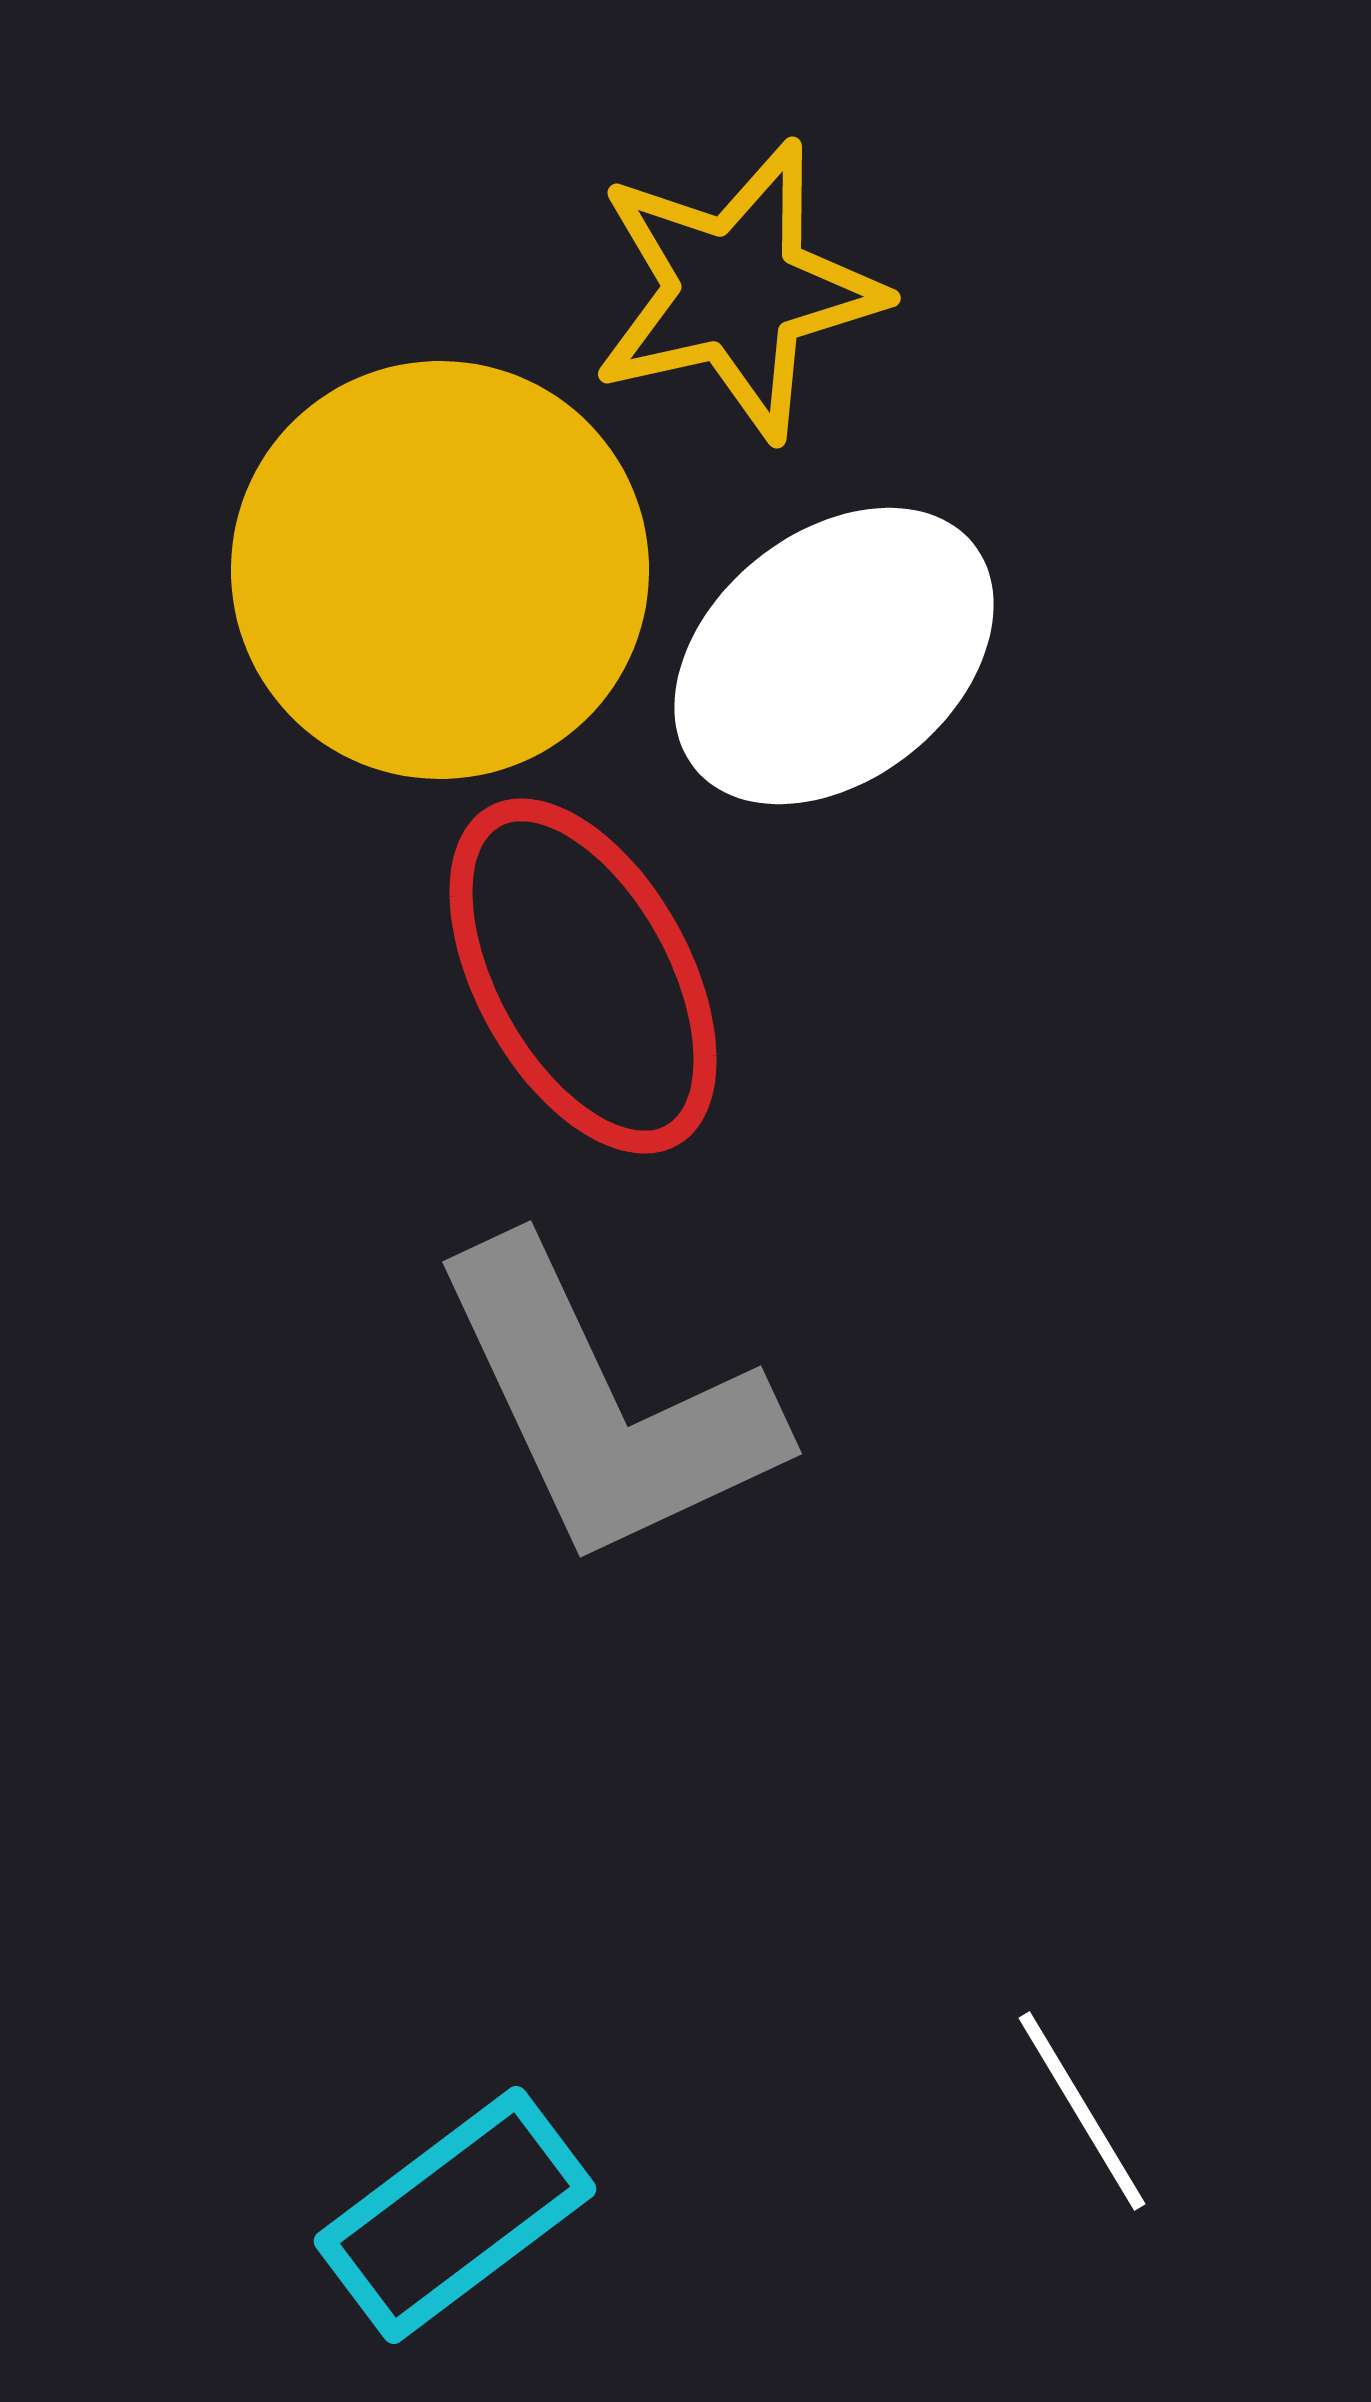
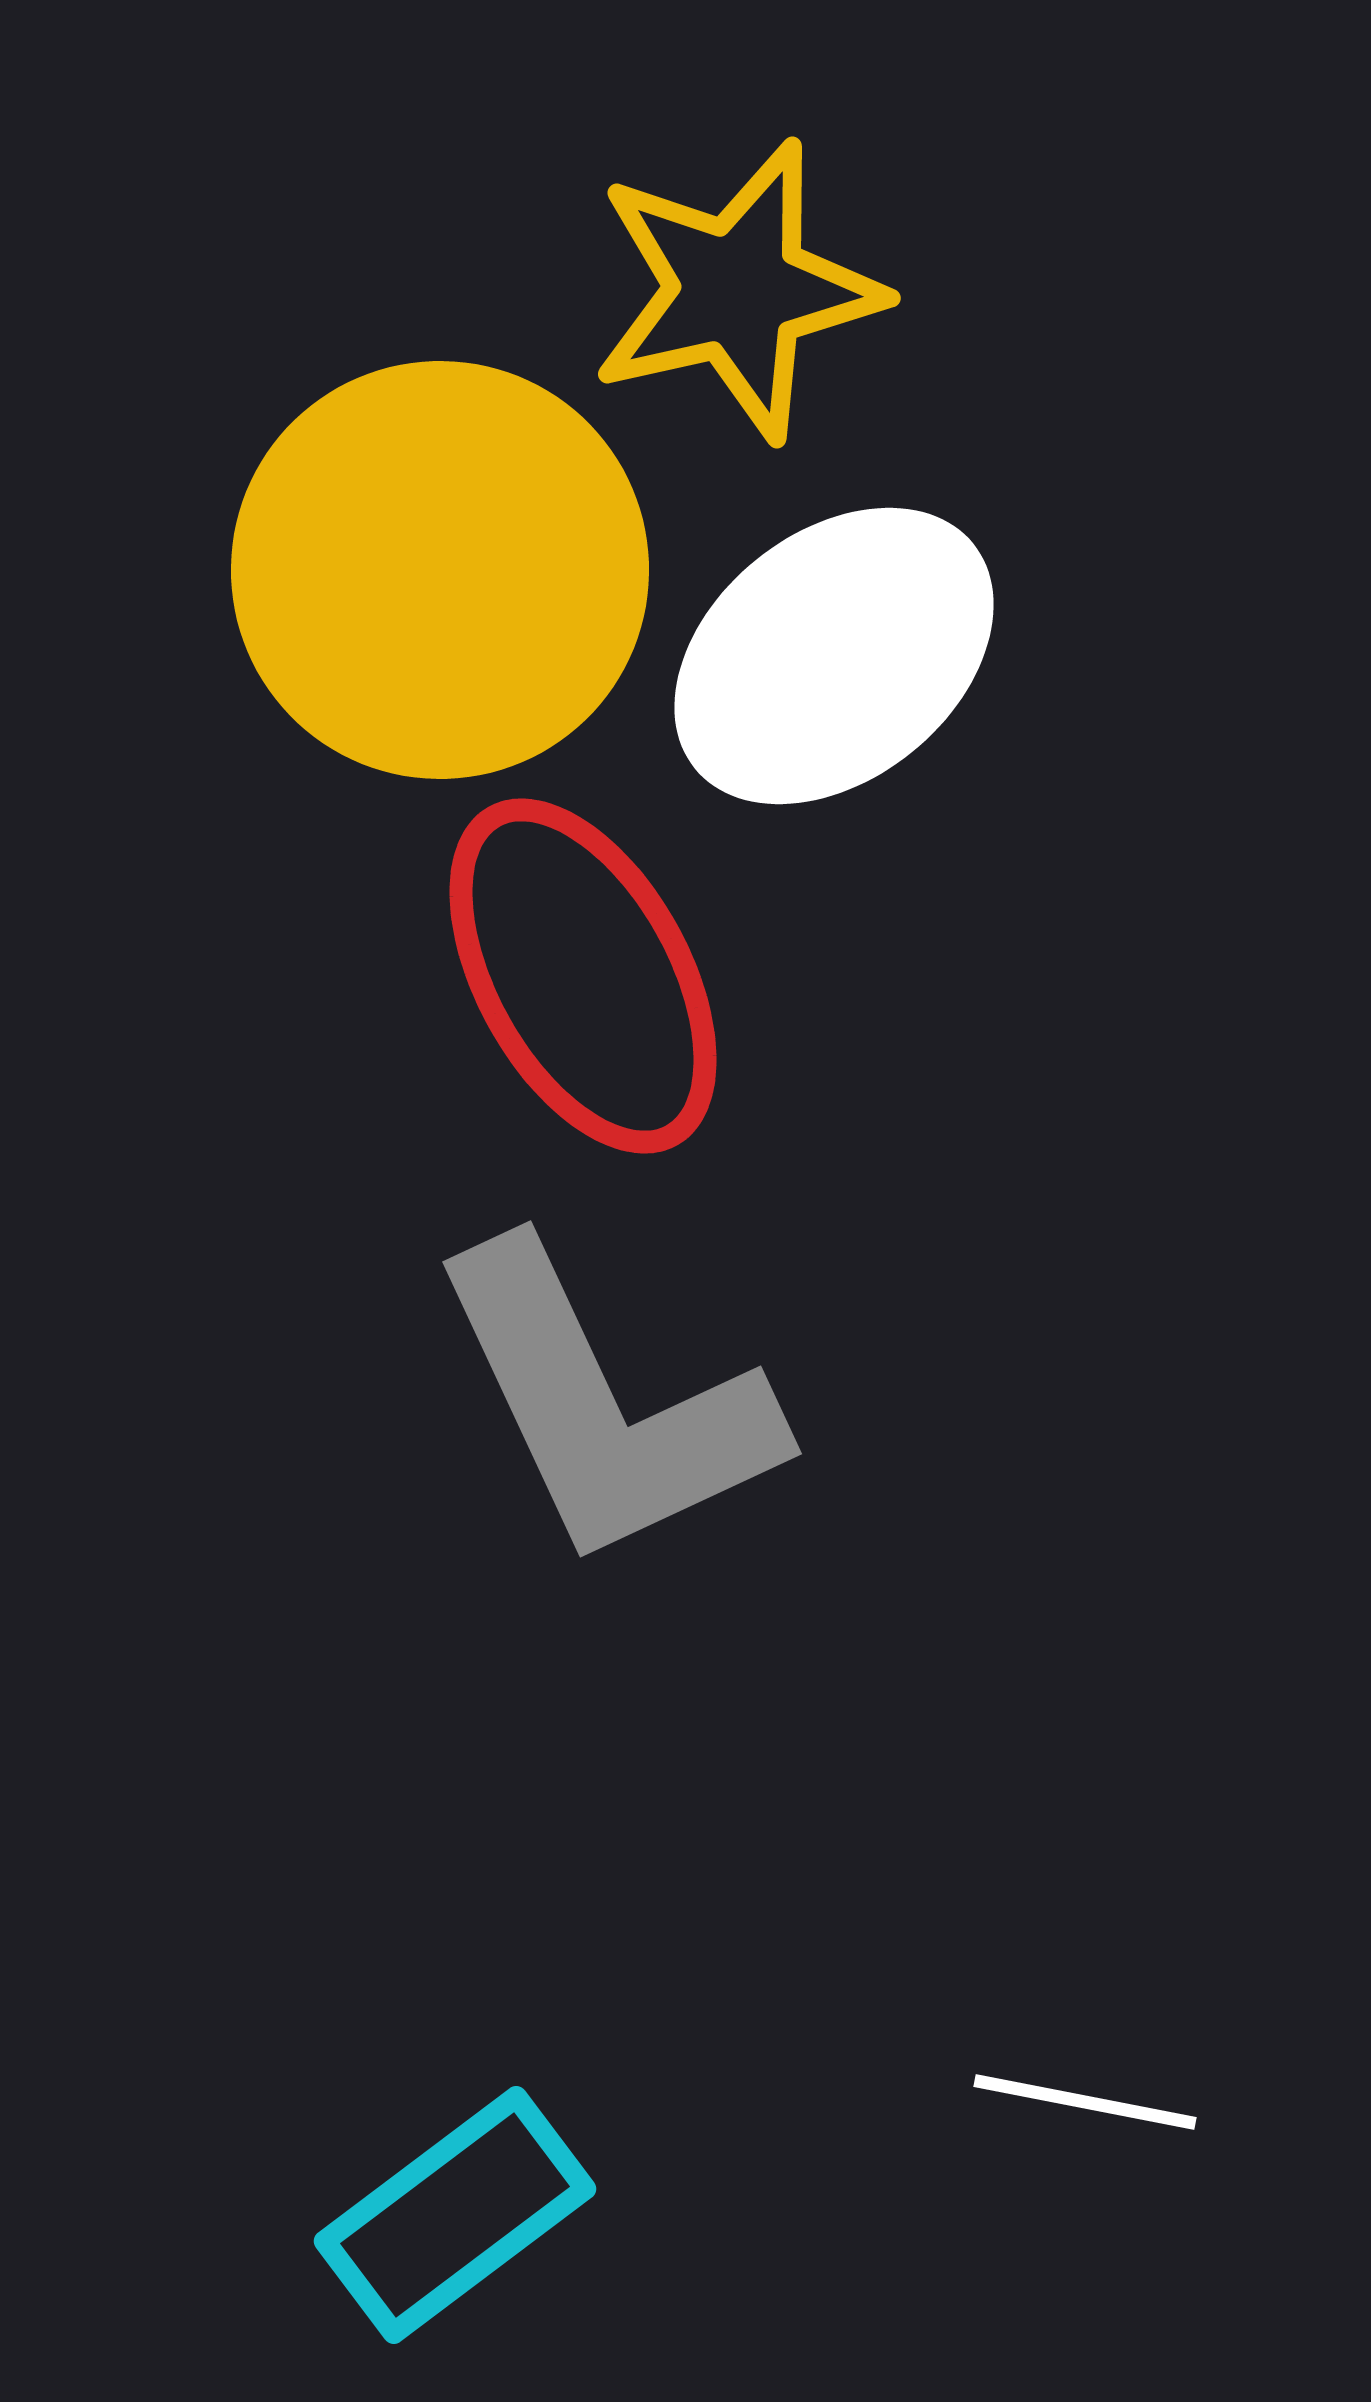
white line: moved 3 px right, 9 px up; rotated 48 degrees counterclockwise
